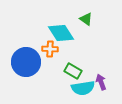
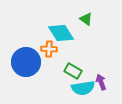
orange cross: moved 1 px left
